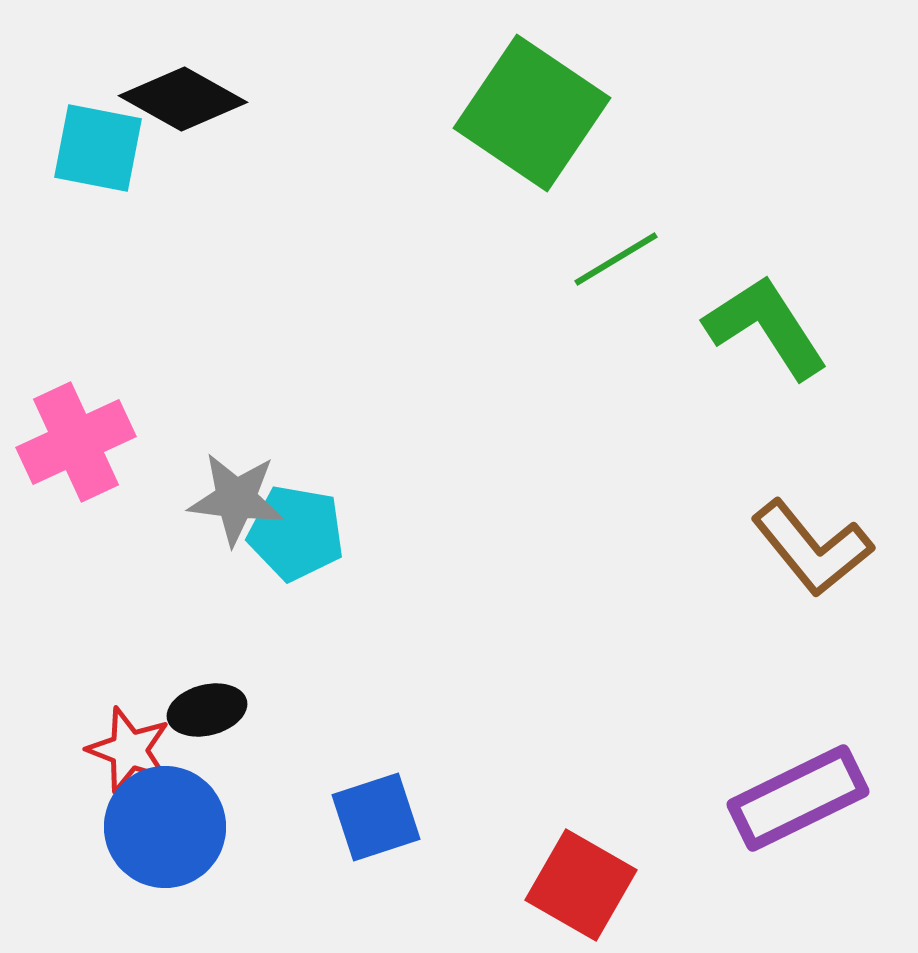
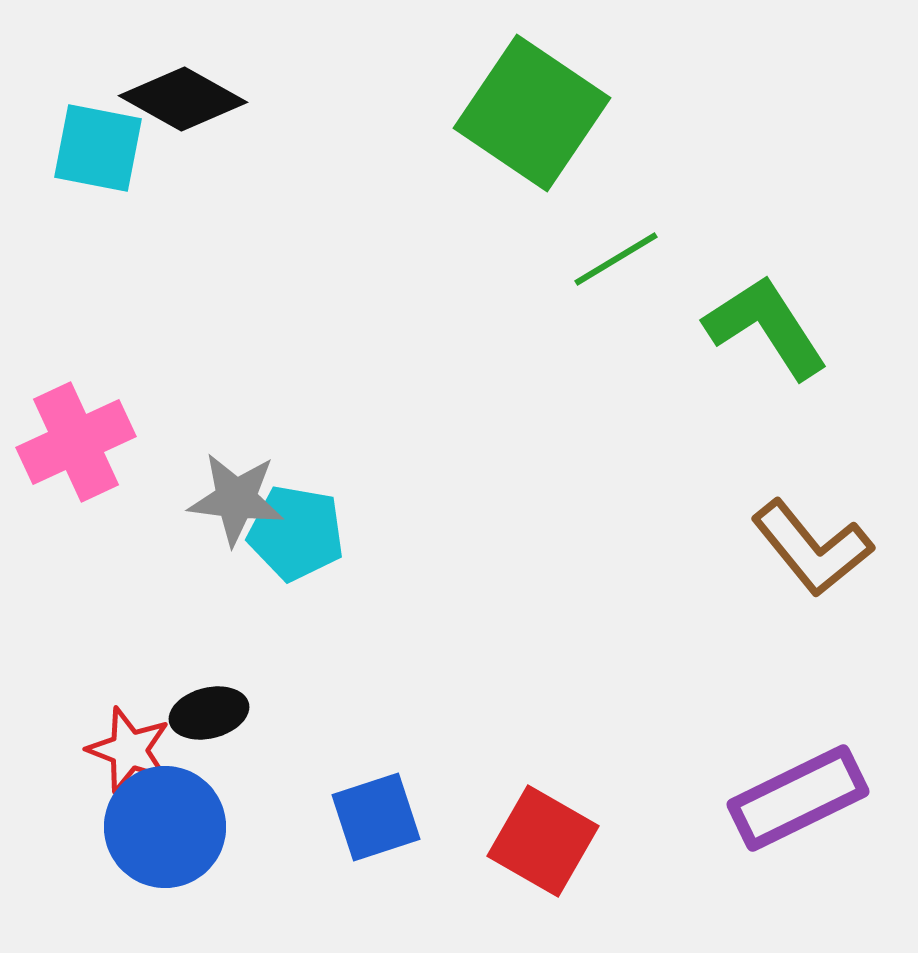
black ellipse: moved 2 px right, 3 px down
red square: moved 38 px left, 44 px up
